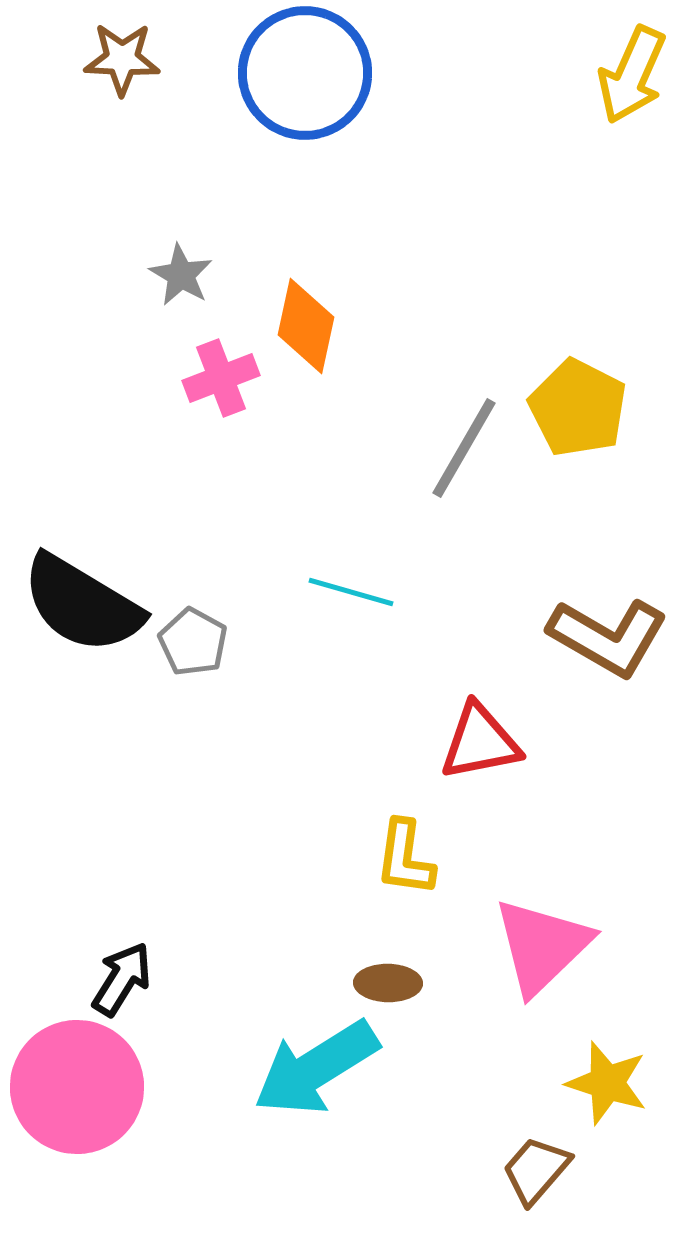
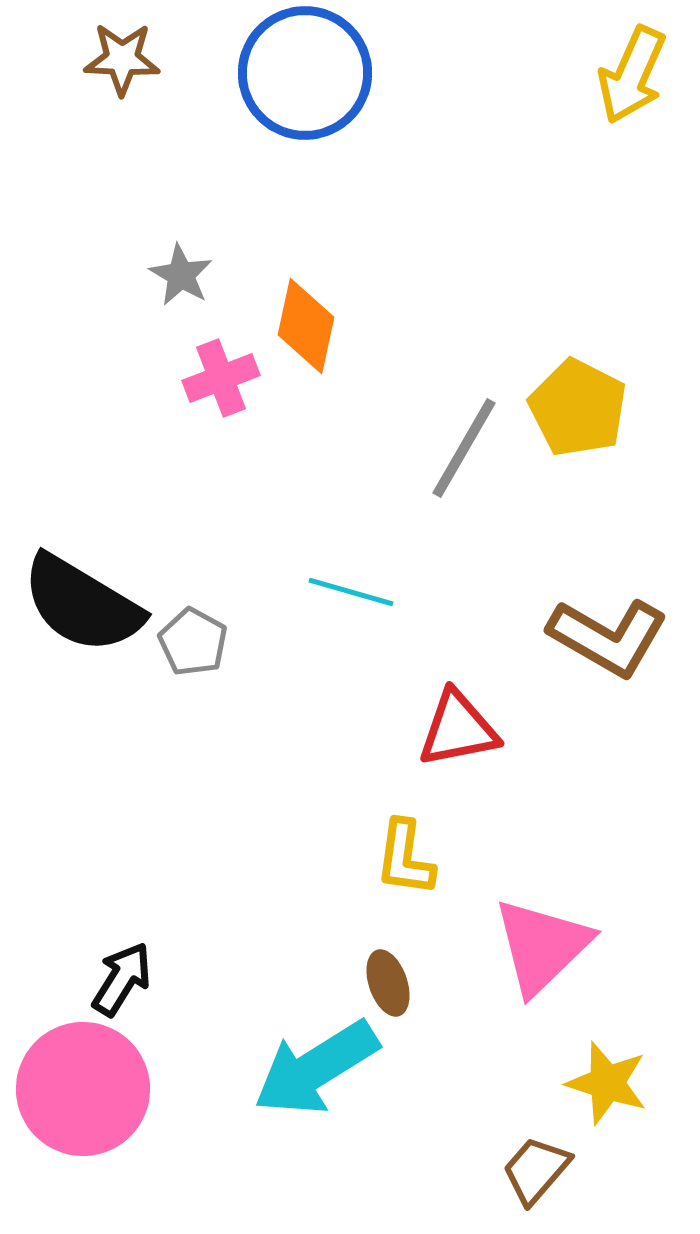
red triangle: moved 22 px left, 13 px up
brown ellipse: rotated 70 degrees clockwise
pink circle: moved 6 px right, 2 px down
